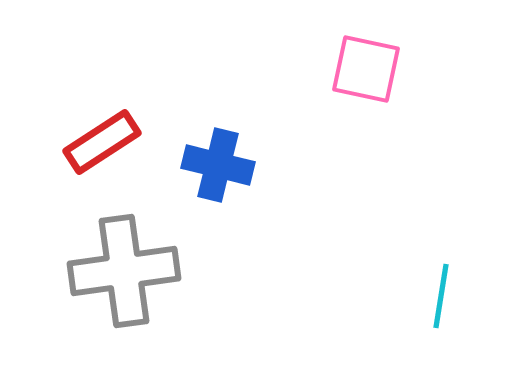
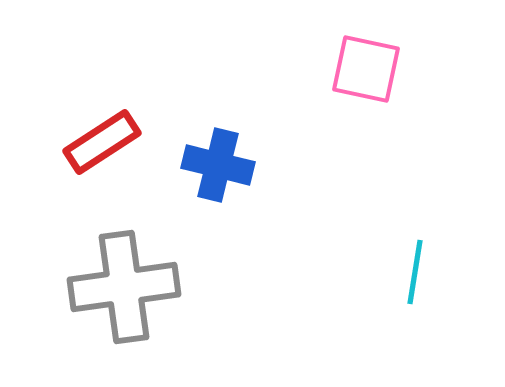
gray cross: moved 16 px down
cyan line: moved 26 px left, 24 px up
